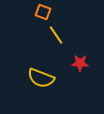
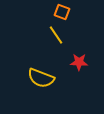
orange square: moved 19 px right
red star: moved 1 px left, 1 px up
